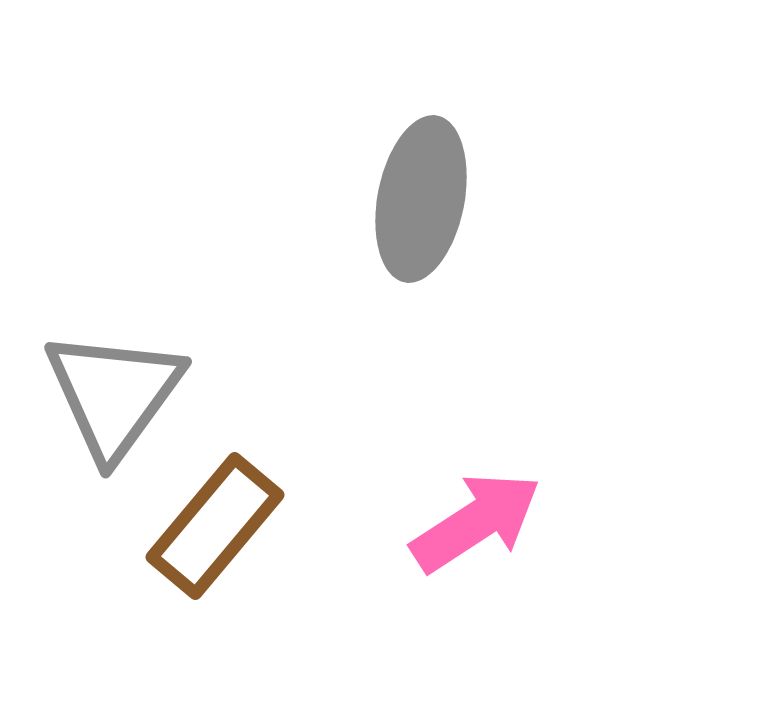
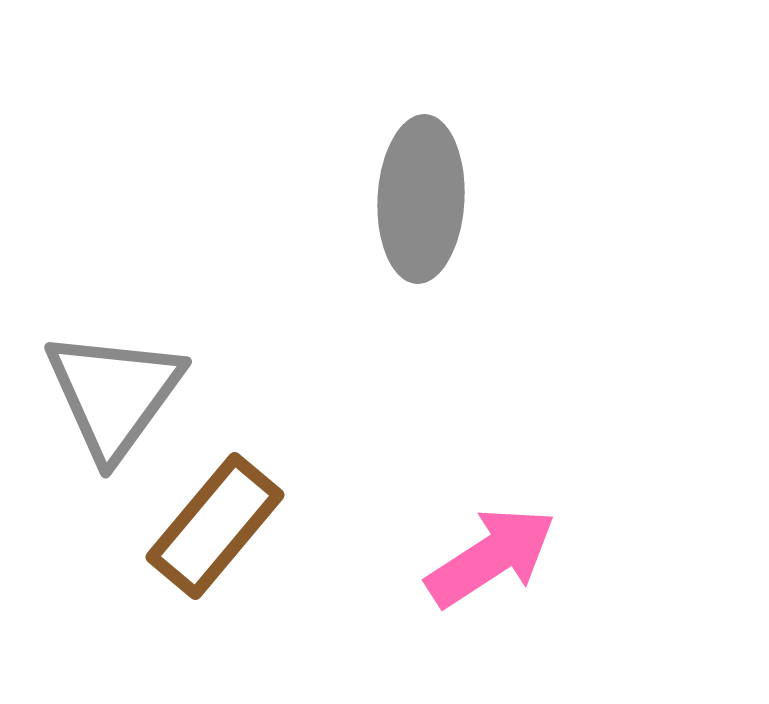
gray ellipse: rotated 8 degrees counterclockwise
pink arrow: moved 15 px right, 35 px down
